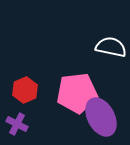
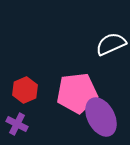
white semicircle: moved 3 px up; rotated 36 degrees counterclockwise
